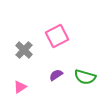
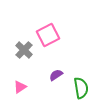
pink square: moved 9 px left, 1 px up
green semicircle: moved 4 px left, 11 px down; rotated 115 degrees counterclockwise
